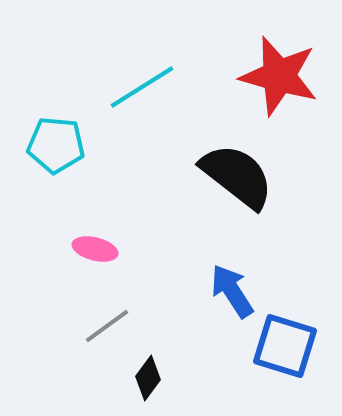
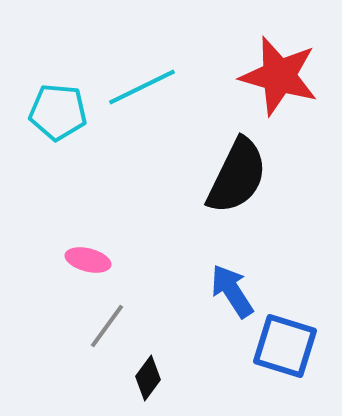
cyan line: rotated 6 degrees clockwise
cyan pentagon: moved 2 px right, 33 px up
black semicircle: rotated 78 degrees clockwise
pink ellipse: moved 7 px left, 11 px down
gray line: rotated 18 degrees counterclockwise
